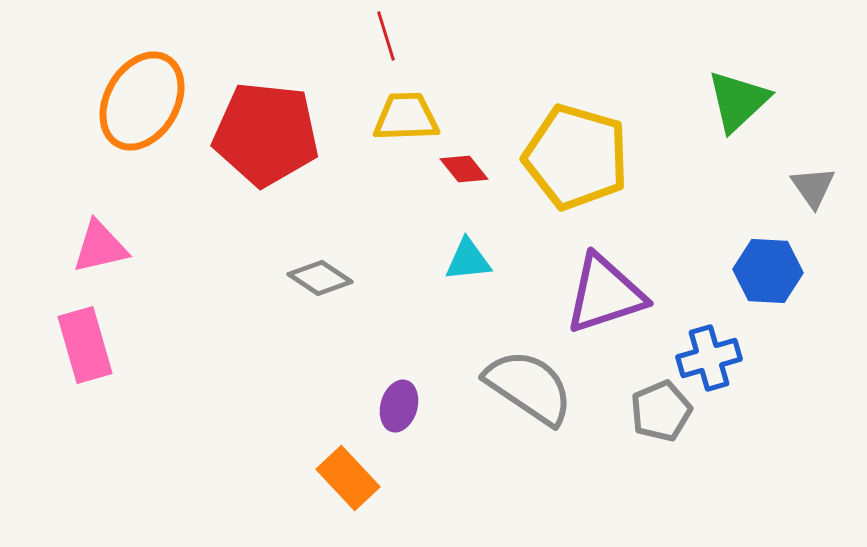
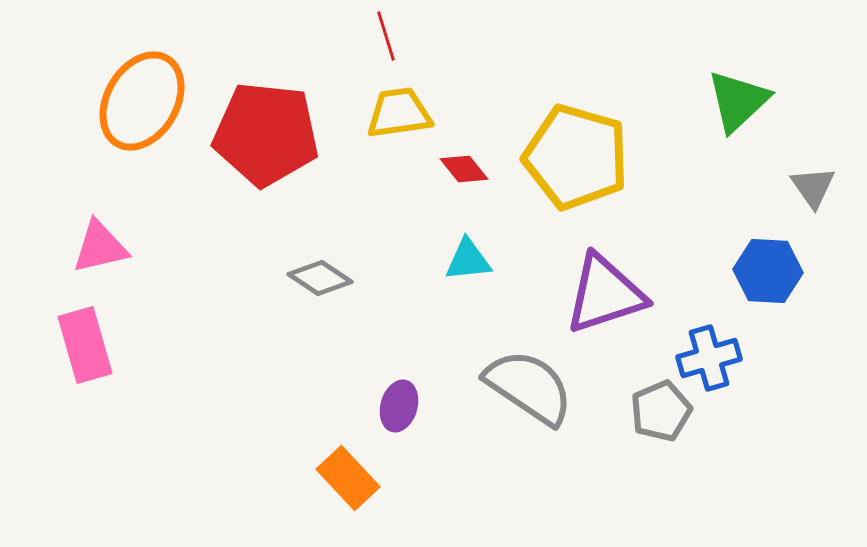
yellow trapezoid: moved 7 px left, 4 px up; rotated 6 degrees counterclockwise
